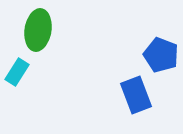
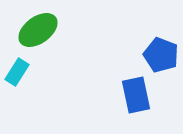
green ellipse: rotated 45 degrees clockwise
blue rectangle: rotated 9 degrees clockwise
